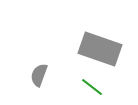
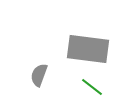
gray rectangle: moved 12 px left; rotated 12 degrees counterclockwise
